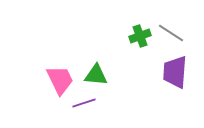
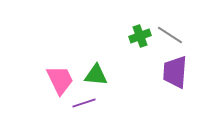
gray line: moved 1 px left, 2 px down
